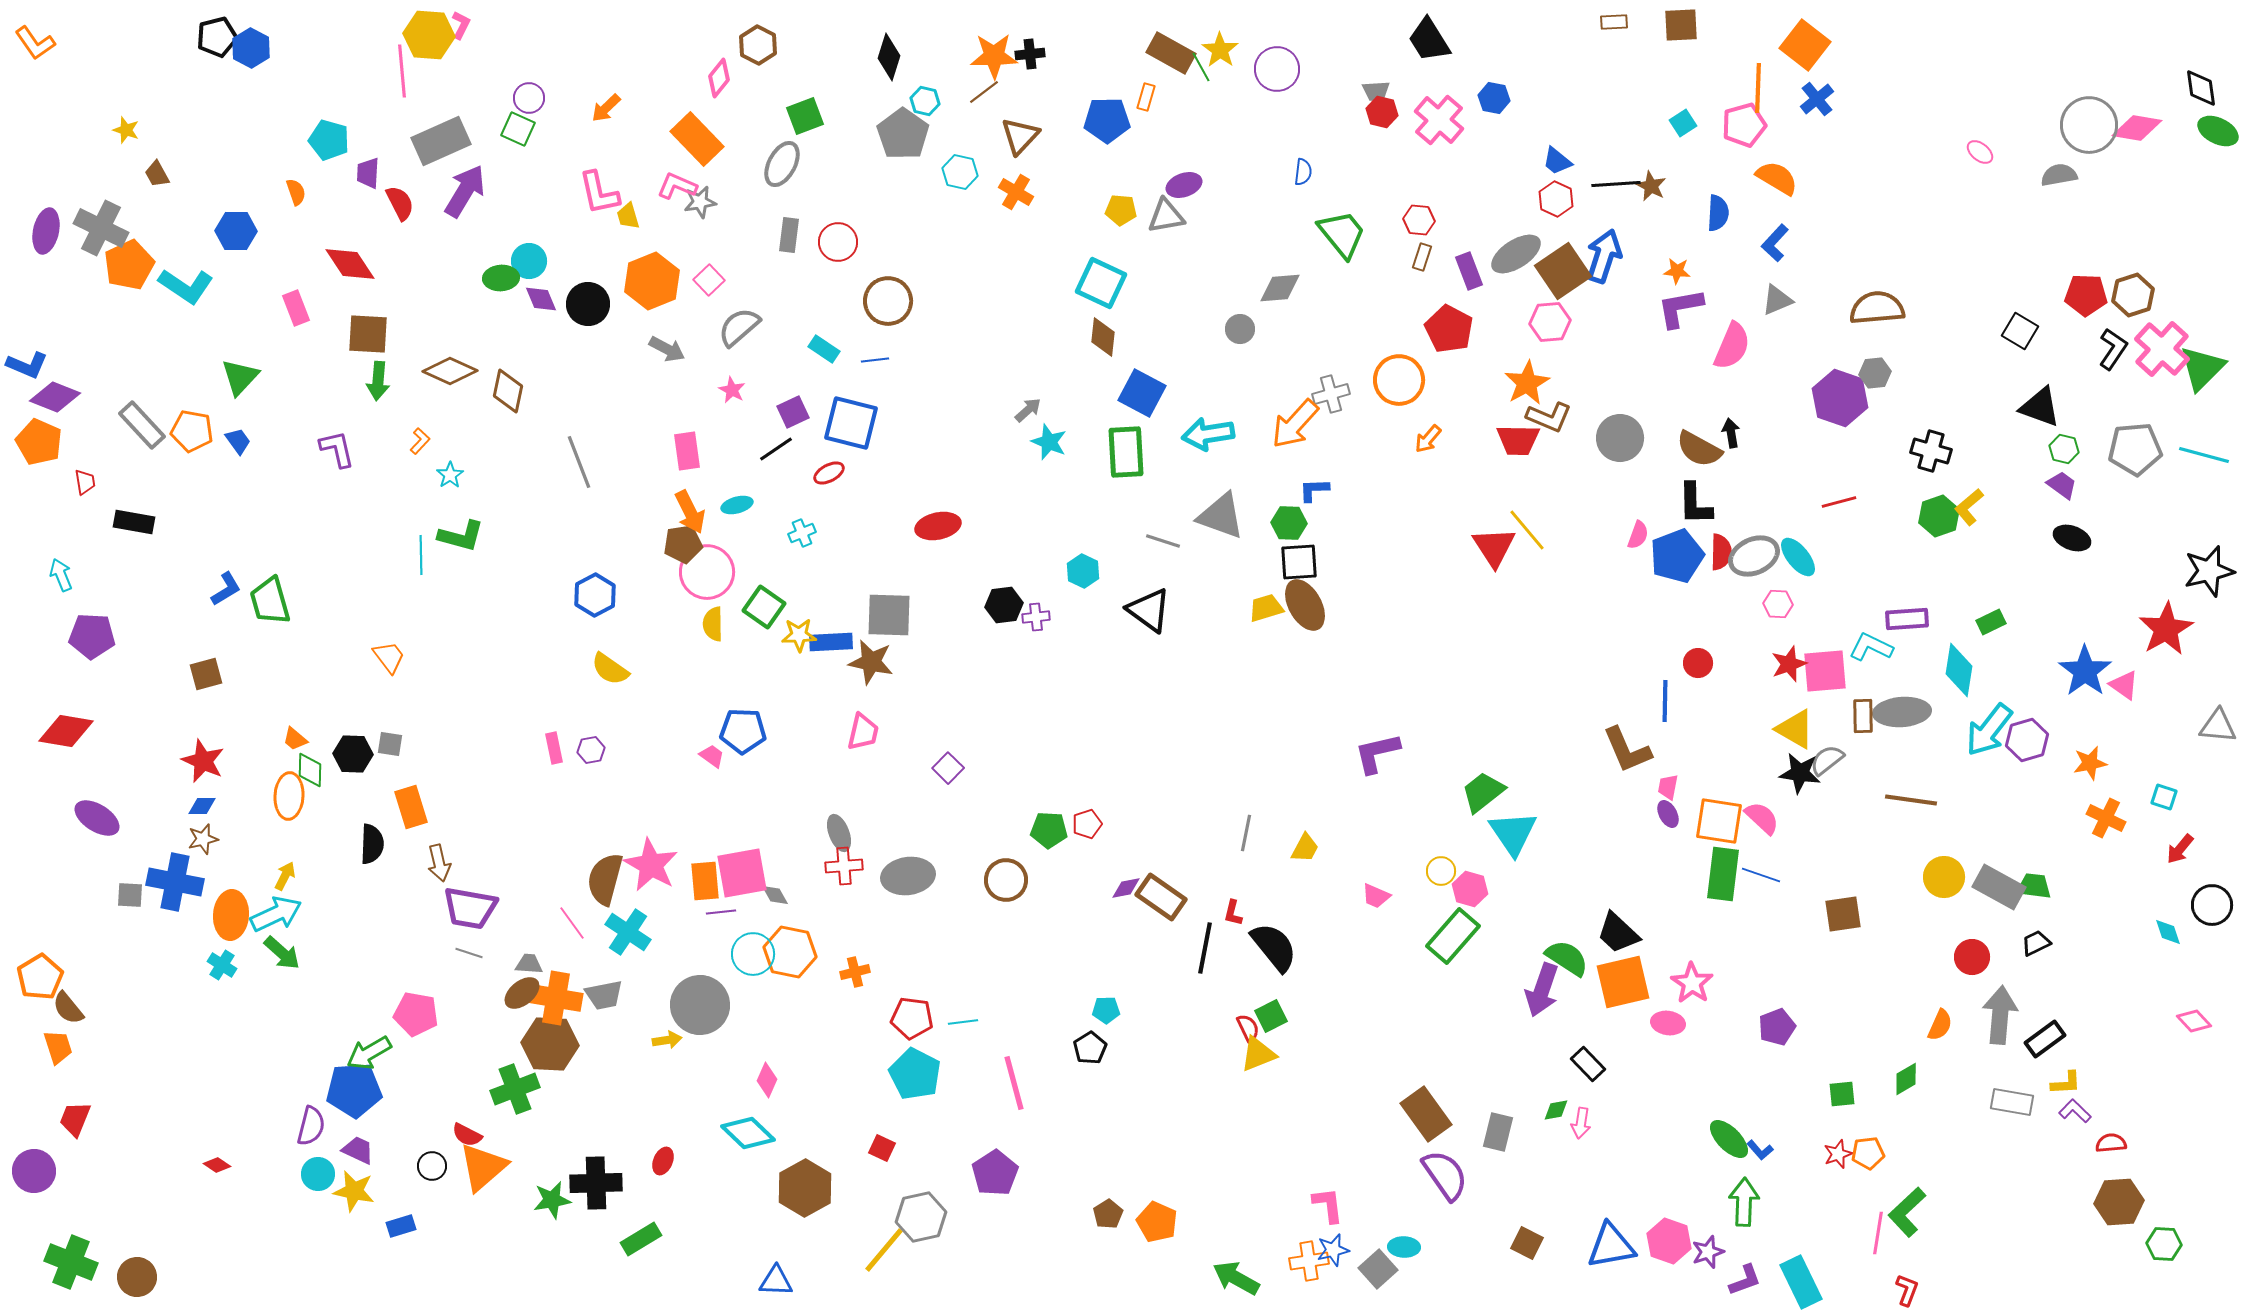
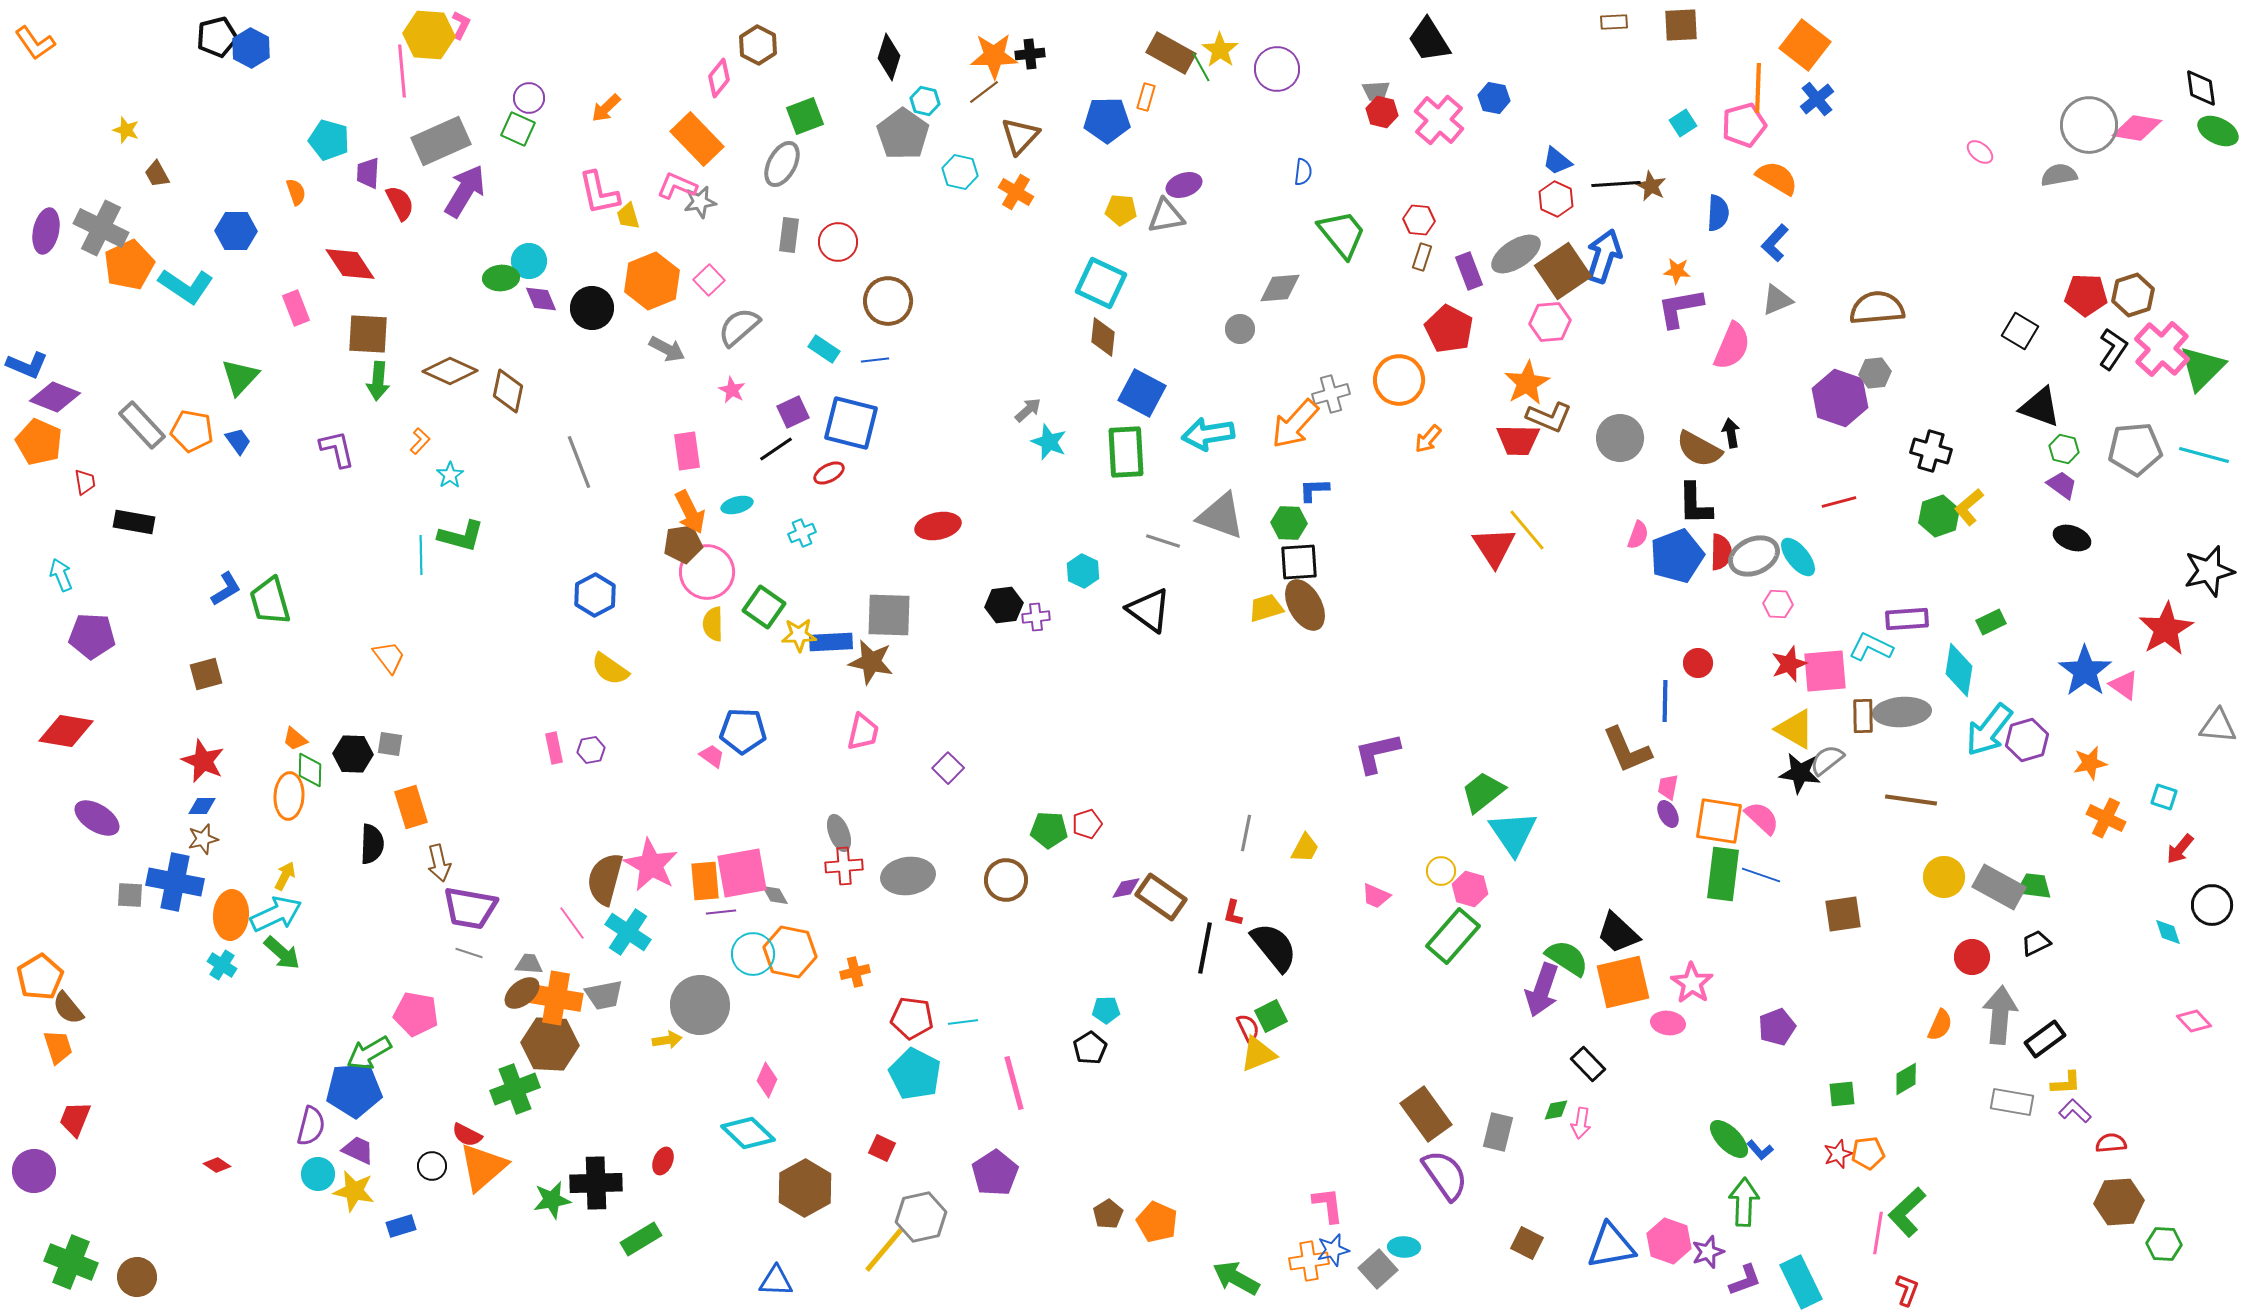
black circle at (588, 304): moved 4 px right, 4 px down
